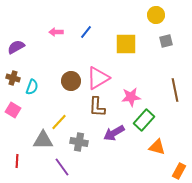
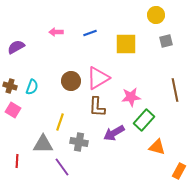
blue line: moved 4 px right, 1 px down; rotated 32 degrees clockwise
brown cross: moved 3 px left, 8 px down
yellow line: moved 1 px right; rotated 24 degrees counterclockwise
gray triangle: moved 4 px down
